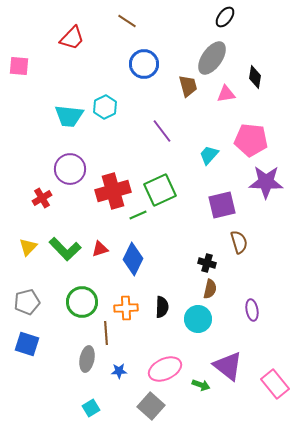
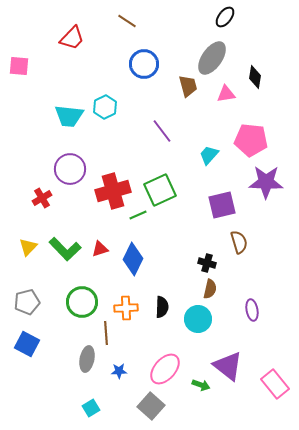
blue square at (27, 344): rotated 10 degrees clockwise
pink ellipse at (165, 369): rotated 24 degrees counterclockwise
